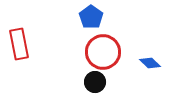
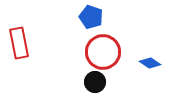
blue pentagon: rotated 15 degrees counterclockwise
red rectangle: moved 1 px up
blue diamond: rotated 10 degrees counterclockwise
